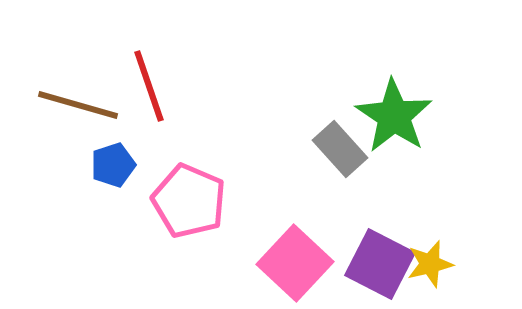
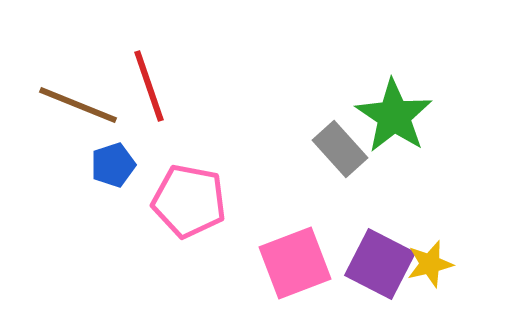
brown line: rotated 6 degrees clockwise
pink pentagon: rotated 12 degrees counterclockwise
pink square: rotated 26 degrees clockwise
